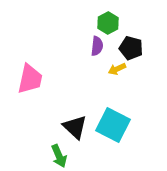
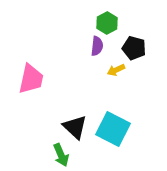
green hexagon: moved 1 px left
black pentagon: moved 3 px right
yellow arrow: moved 1 px left, 1 px down
pink trapezoid: moved 1 px right
cyan square: moved 4 px down
green arrow: moved 2 px right, 1 px up
